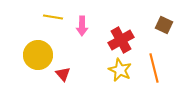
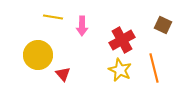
brown square: moved 1 px left
red cross: moved 1 px right
